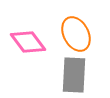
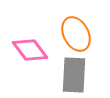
pink diamond: moved 2 px right, 8 px down
